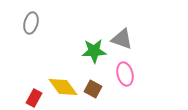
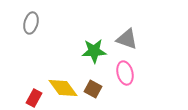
gray triangle: moved 5 px right
pink ellipse: moved 1 px up
yellow diamond: moved 1 px down
